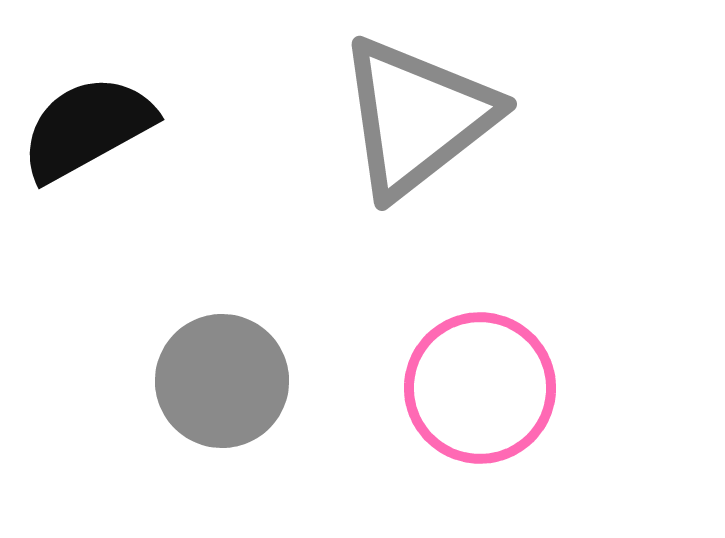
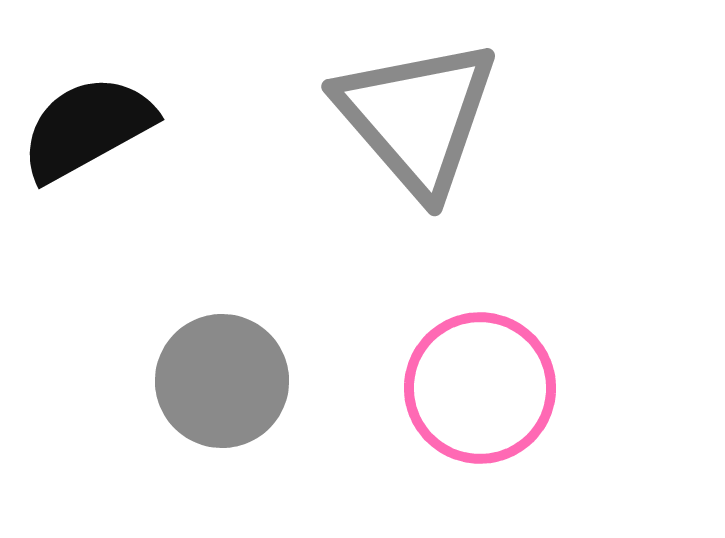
gray triangle: rotated 33 degrees counterclockwise
